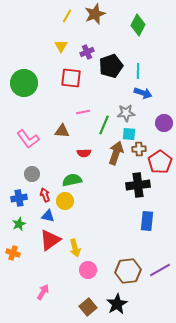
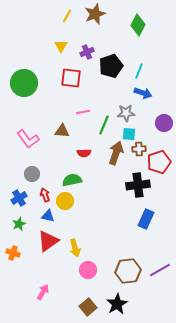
cyan line: moved 1 px right; rotated 21 degrees clockwise
red pentagon: moved 1 px left; rotated 15 degrees clockwise
blue cross: rotated 21 degrees counterclockwise
blue rectangle: moved 1 px left, 2 px up; rotated 18 degrees clockwise
red triangle: moved 2 px left, 1 px down
